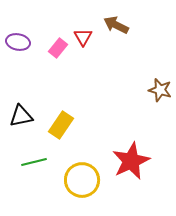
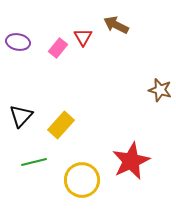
black triangle: rotated 35 degrees counterclockwise
yellow rectangle: rotated 8 degrees clockwise
